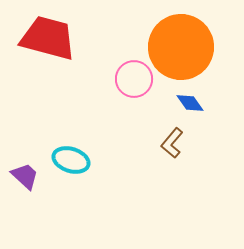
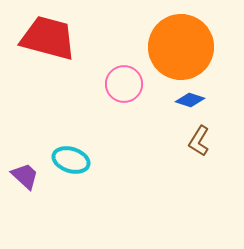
pink circle: moved 10 px left, 5 px down
blue diamond: moved 3 px up; rotated 36 degrees counterclockwise
brown L-shape: moved 27 px right, 2 px up; rotated 8 degrees counterclockwise
